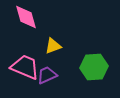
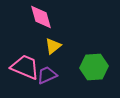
pink diamond: moved 15 px right
yellow triangle: rotated 18 degrees counterclockwise
